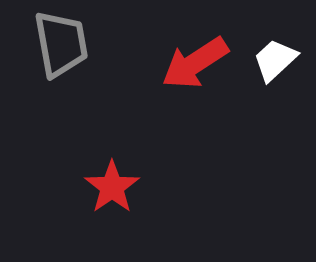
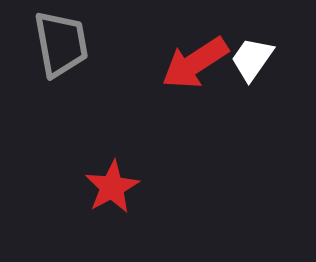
white trapezoid: moved 23 px left, 1 px up; rotated 12 degrees counterclockwise
red star: rotated 6 degrees clockwise
